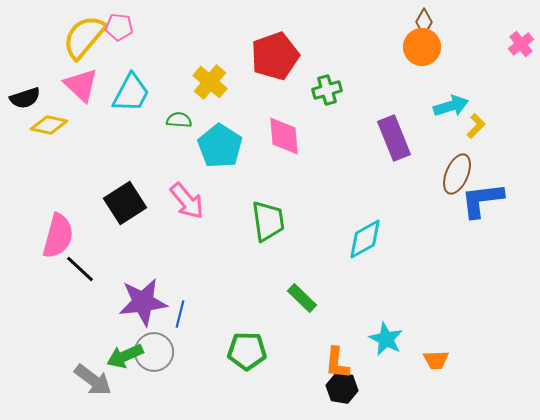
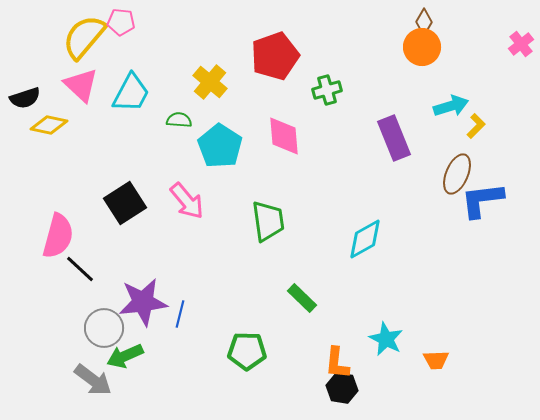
pink pentagon: moved 2 px right, 5 px up
gray circle: moved 50 px left, 24 px up
